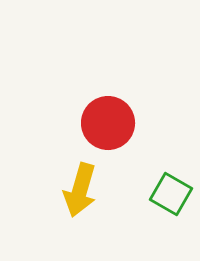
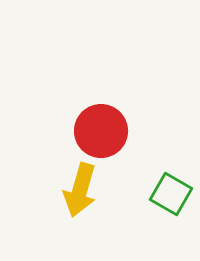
red circle: moved 7 px left, 8 px down
